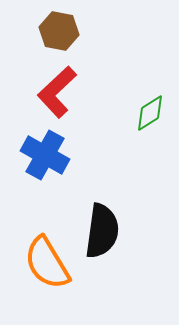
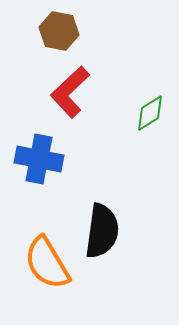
red L-shape: moved 13 px right
blue cross: moved 6 px left, 4 px down; rotated 18 degrees counterclockwise
